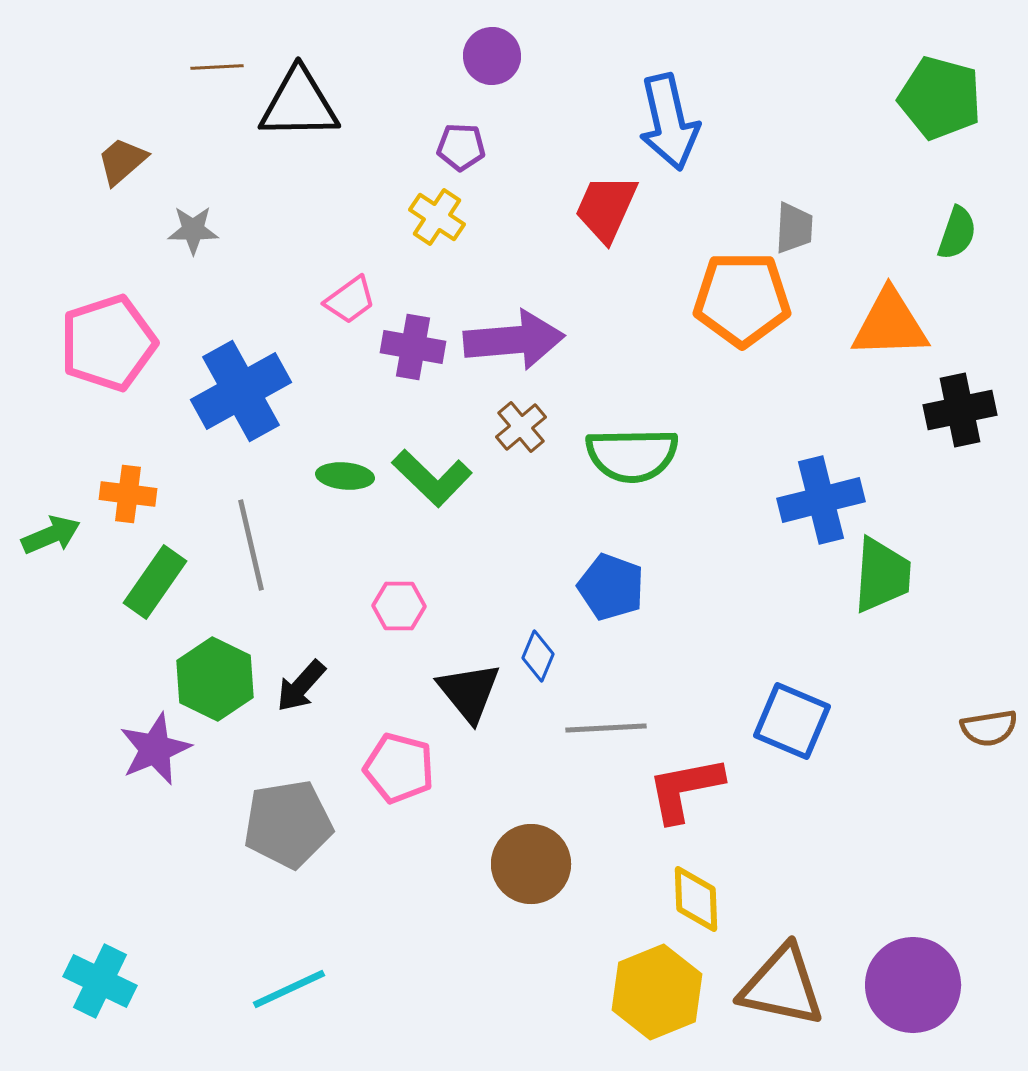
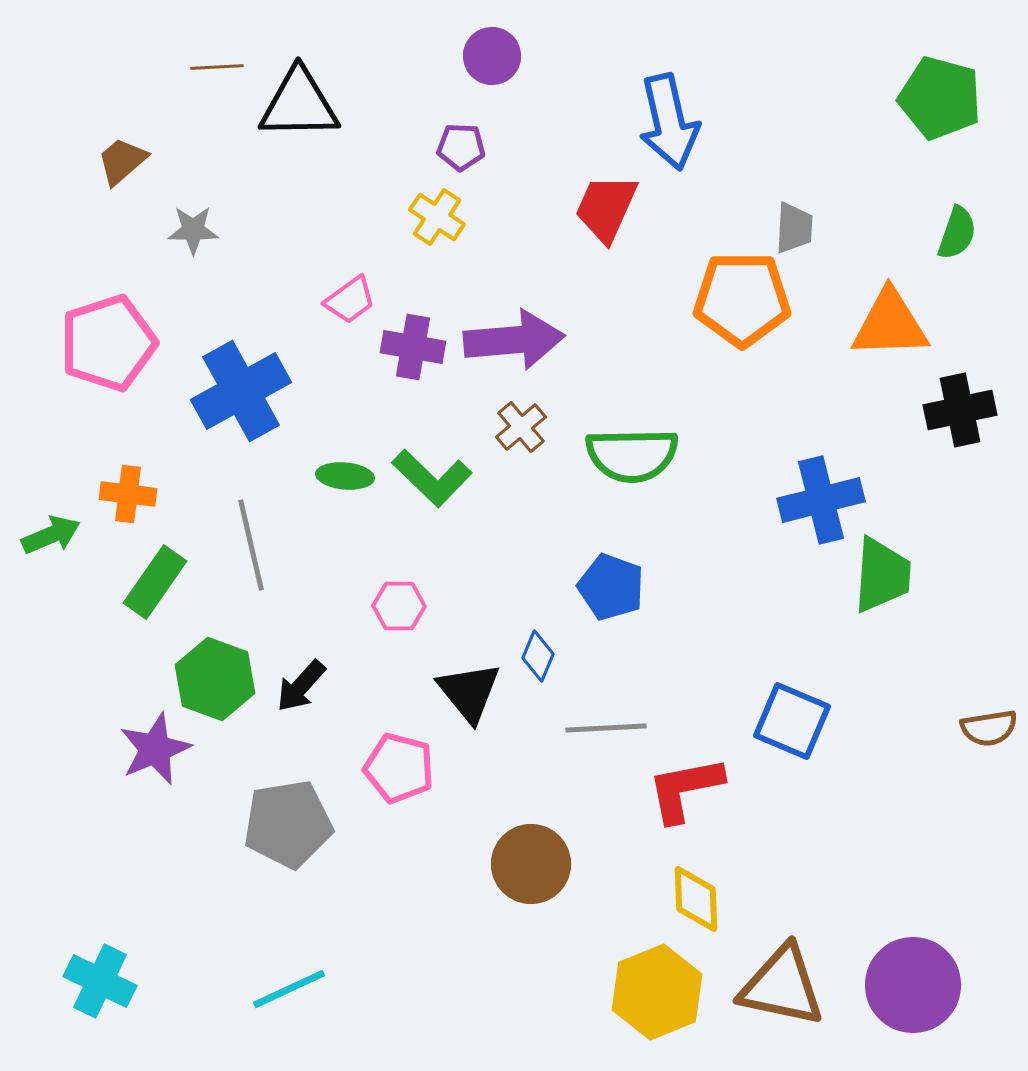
green hexagon at (215, 679): rotated 6 degrees counterclockwise
